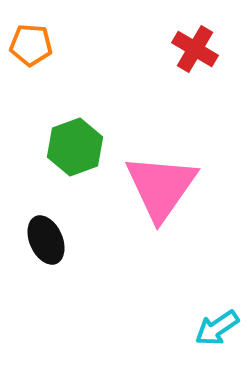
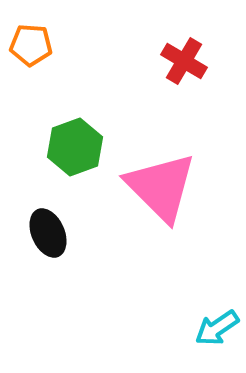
red cross: moved 11 px left, 12 px down
pink triangle: rotated 20 degrees counterclockwise
black ellipse: moved 2 px right, 7 px up
